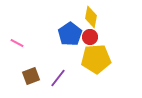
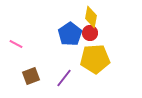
red circle: moved 4 px up
pink line: moved 1 px left, 1 px down
yellow pentagon: moved 1 px left
purple line: moved 6 px right
